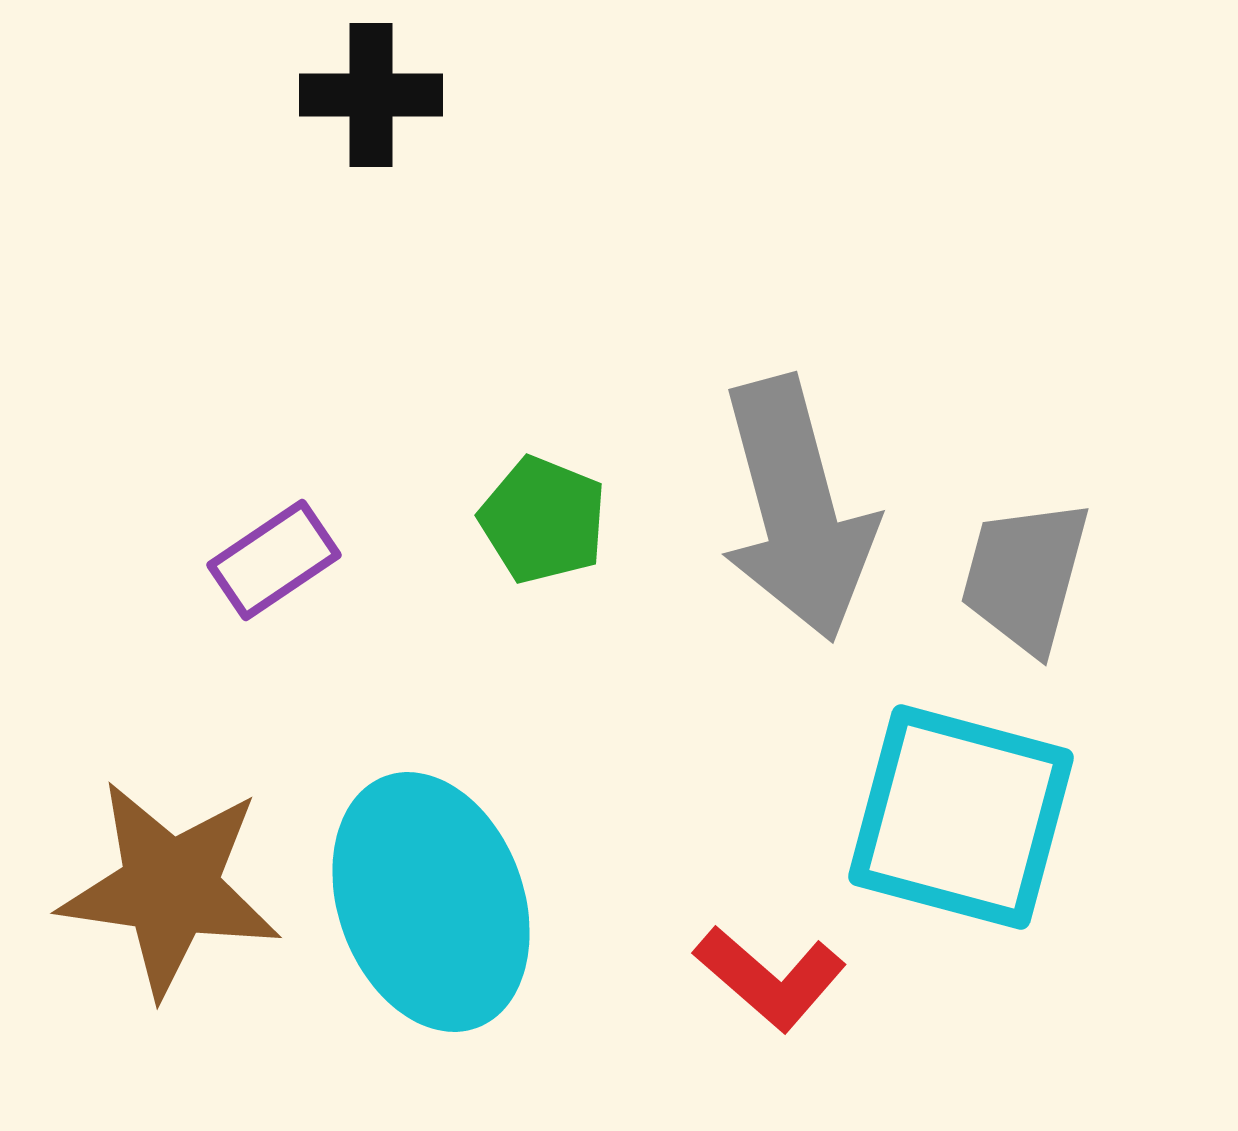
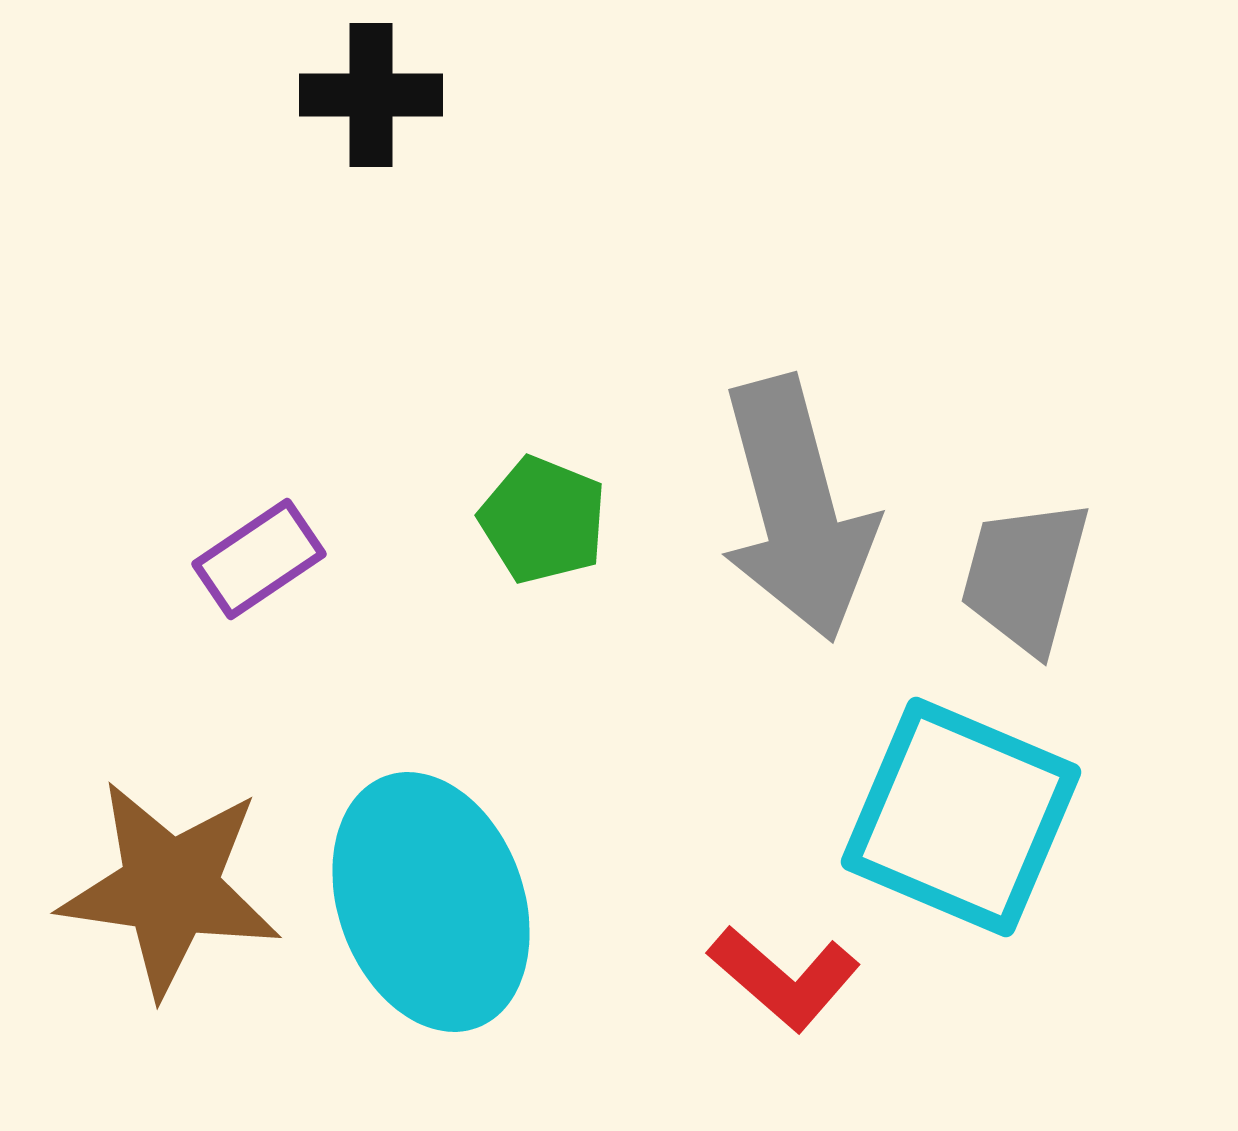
purple rectangle: moved 15 px left, 1 px up
cyan square: rotated 8 degrees clockwise
red L-shape: moved 14 px right
